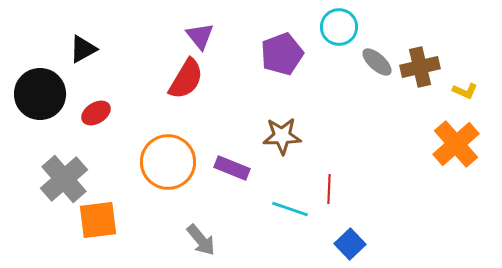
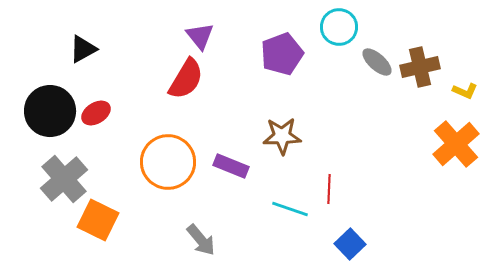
black circle: moved 10 px right, 17 px down
purple rectangle: moved 1 px left, 2 px up
orange square: rotated 33 degrees clockwise
